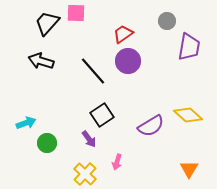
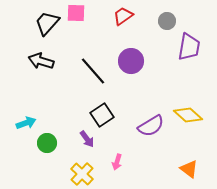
red trapezoid: moved 18 px up
purple circle: moved 3 px right
purple arrow: moved 2 px left
orange triangle: rotated 24 degrees counterclockwise
yellow cross: moved 3 px left
